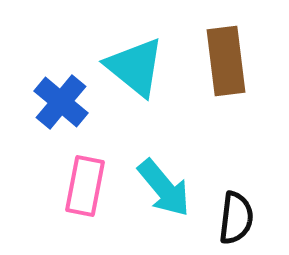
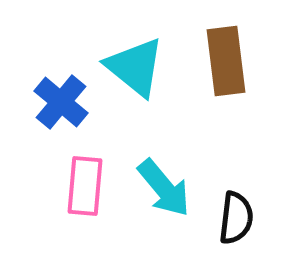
pink rectangle: rotated 6 degrees counterclockwise
